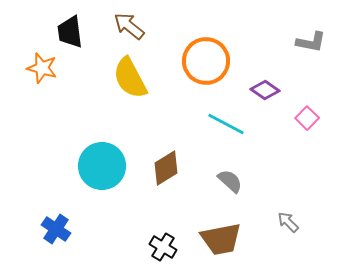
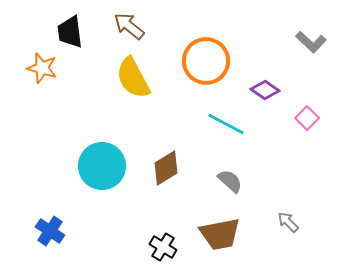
gray L-shape: rotated 32 degrees clockwise
yellow semicircle: moved 3 px right
blue cross: moved 6 px left, 2 px down
brown trapezoid: moved 1 px left, 5 px up
